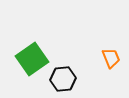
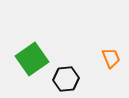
black hexagon: moved 3 px right
